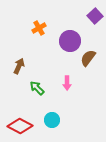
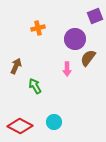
purple square: rotated 21 degrees clockwise
orange cross: moved 1 px left; rotated 16 degrees clockwise
purple circle: moved 5 px right, 2 px up
brown arrow: moved 3 px left
pink arrow: moved 14 px up
green arrow: moved 2 px left, 2 px up; rotated 14 degrees clockwise
cyan circle: moved 2 px right, 2 px down
